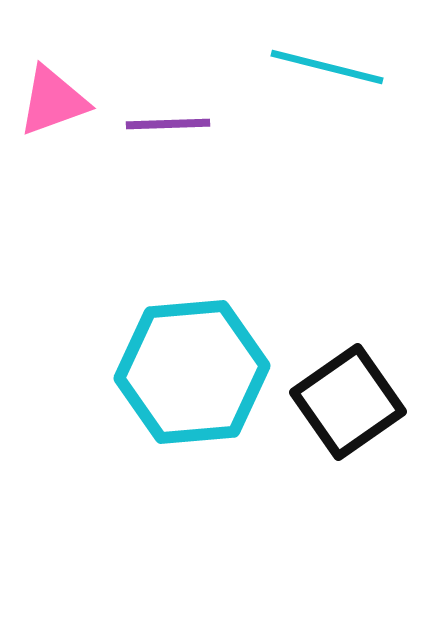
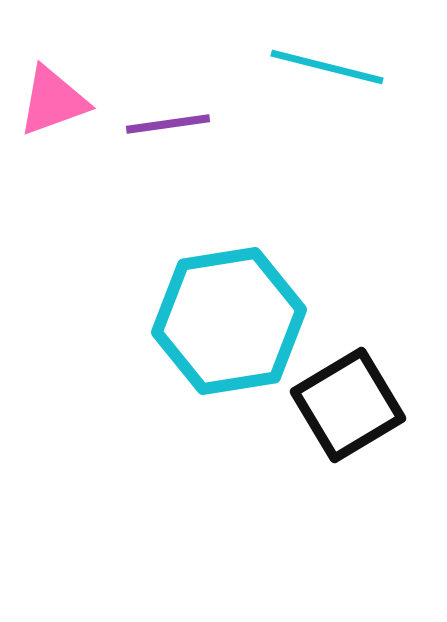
purple line: rotated 6 degrees counterclockwise
cyan hexagon: moved 37 px right, 51 px up; rotated 4 degrees counterclockwise
black square: moved 3 px down; rotated 4 degrees clockwise
